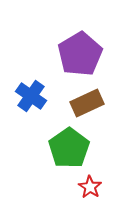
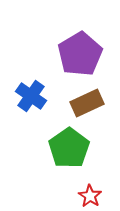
red star: moved 9 px down
